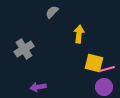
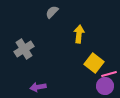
yellow square: rotated 24 degrees clockwise
pink line: moved 2 px right, 5 px down
purple circle: moved 1 px right, 1 px up
